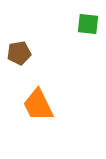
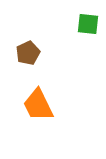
brown pentagon: moved 9 px right; rotated 15 degrees counterclockwise
